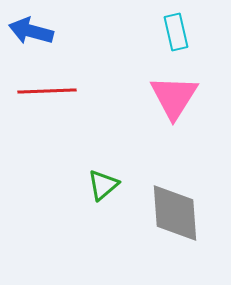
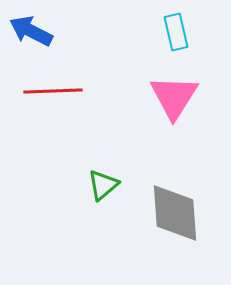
blue arrow: rotated 12 degrees clockwise
red line: moved 6 px right
